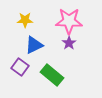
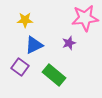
pink star: moved 16 px right, 3 px up; rotated 8 degrees counterclockwise
purple star: rotated 16 degrees clockwise
green rectangle: moved 2 px right
